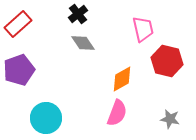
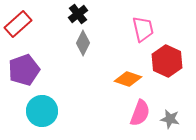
gray diamond: rotated 60 degrees clockwise
red hexagon: rotated 12 degrees clockwise
purple pentagon: moved 5 px right
orange diamond: moved 6 px right; rotated 48 degrees clockwise
pink semicircle: moved 23 px right
cyan circle: moved 4 px left, 7 px up
